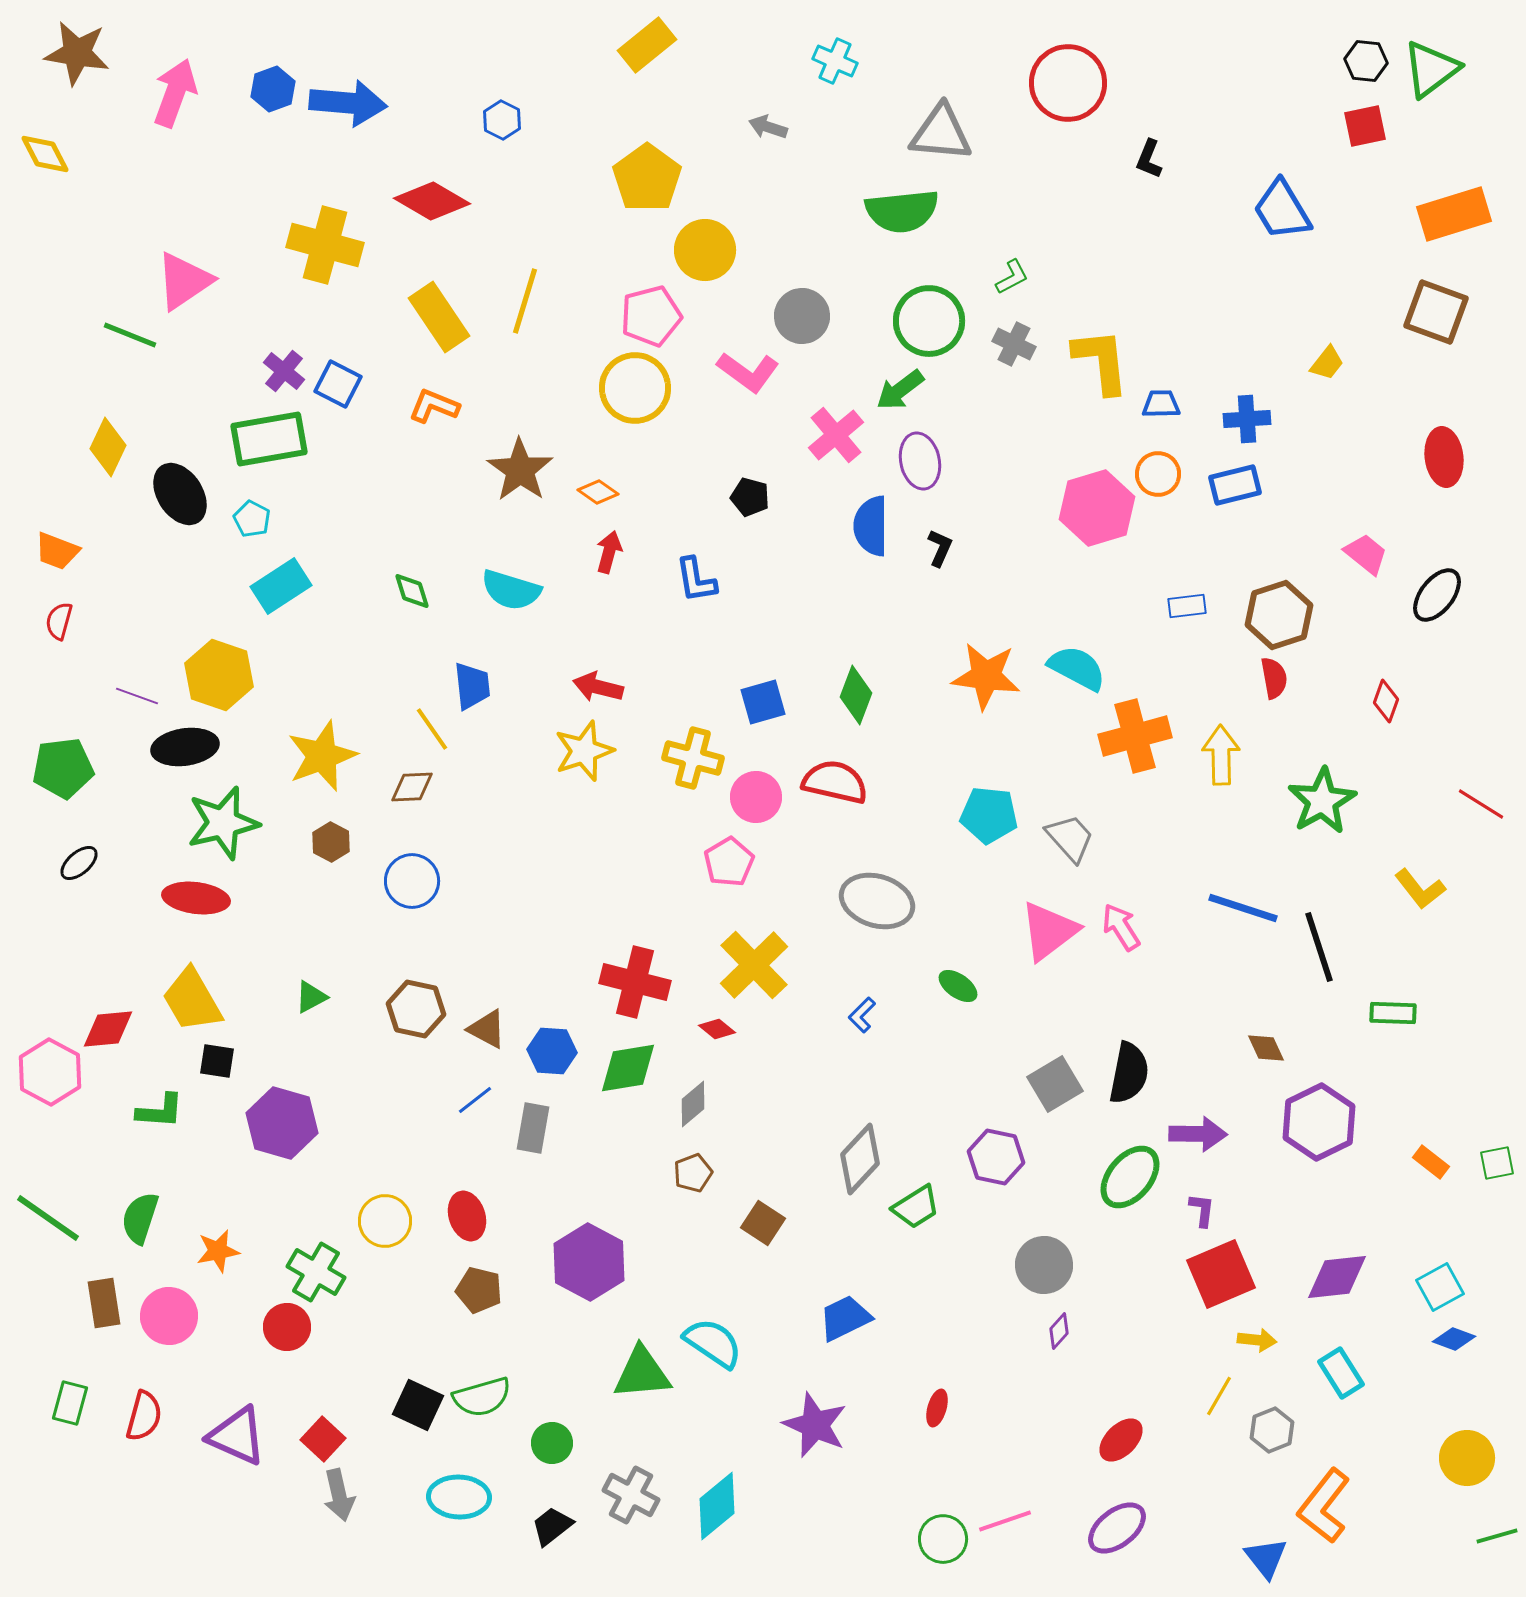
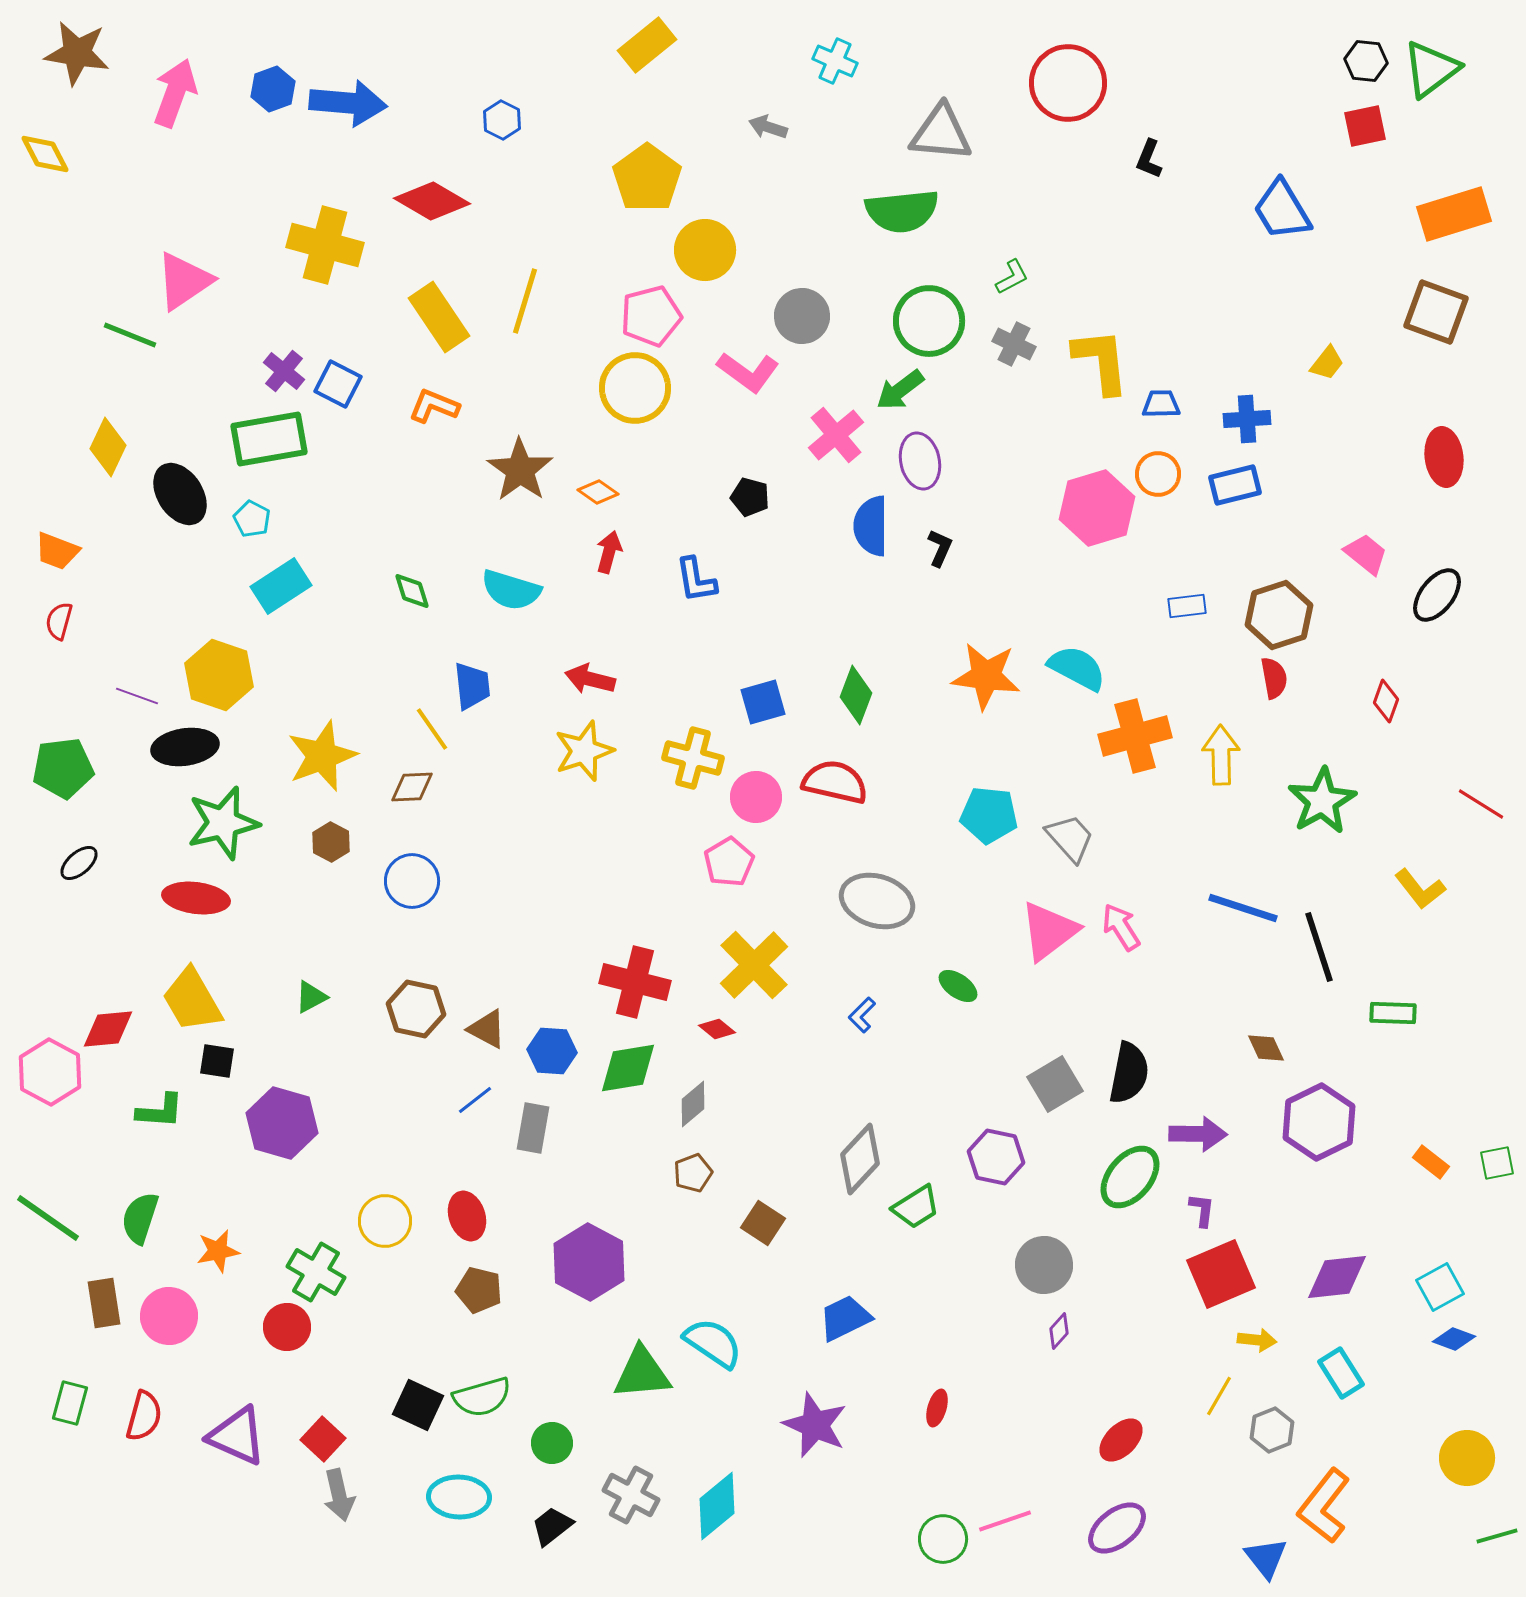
red arrow at (598, 687): moved 8 px left, 8 px up
